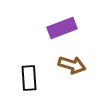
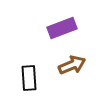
brown arrow: rotated 40 degrees counterclockwise
